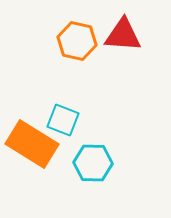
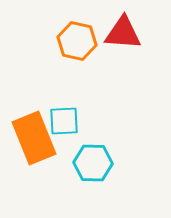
red triangle: moved 2 px up
cyan square: moved 1 px right, 1 px down; rotated 24 degrees counterclockwise
orange rectangle: moved 2 px right, 6 px up; rotated 36 degrees clockwise
